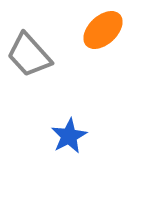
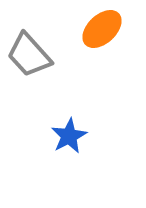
orange ellipse: moved 1 px left, 1 px up
